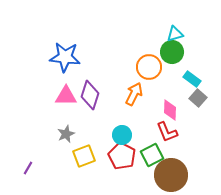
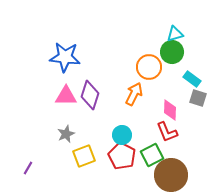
gray square: rotated 24 degrees counterclockwise
